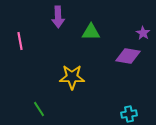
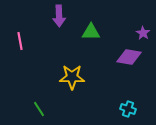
purple arrow: moved 1 px right, 1 px up
purple diamond: moved 1 px right, 1 px down
cyan cross: moved 1 px left, 5 px up; rotated 28 degrees clockwise
